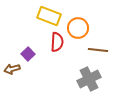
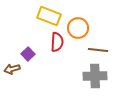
gray cross: moved 6 px right, 3 px up; rotated 25 degrees clockwise
